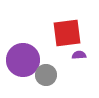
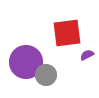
purple semicircle: moved 8 px right; rotated 24 degrees counterclockwise
purple circle: moved 3 px right, 2 px down
